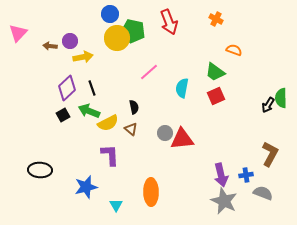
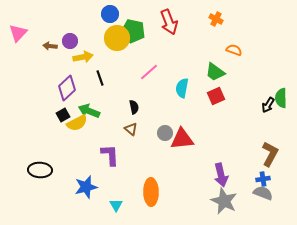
black line: moved 8 px right, 10 px up
yellow semicircle: moved 31 px left
blue cross: moved 17 px right, 4 px down
